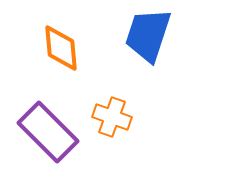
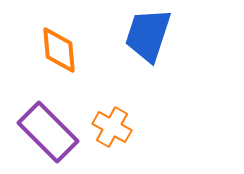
orange diamond: moved 2 px left, 2 px down
orange cross: moved 10 px down; rotated 9 degrees clockwise
